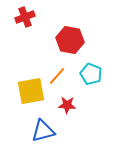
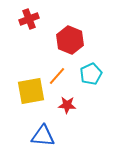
red cross: moved 4 px right, 2 px down
red hexagon: rotated 12 degrees clockwise
cyan pentagon: rotated 25 degrees clockwise
blue triangle: moved 5 px down; rotated 20 degrees clockwise
